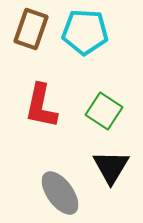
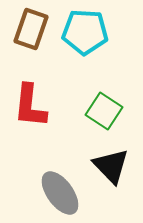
red L-shape: moved 11 px left; rotated 6 degrees counterclockwise
black triangle: moved 1 px up; rotated 15 degrees counterclockwise
